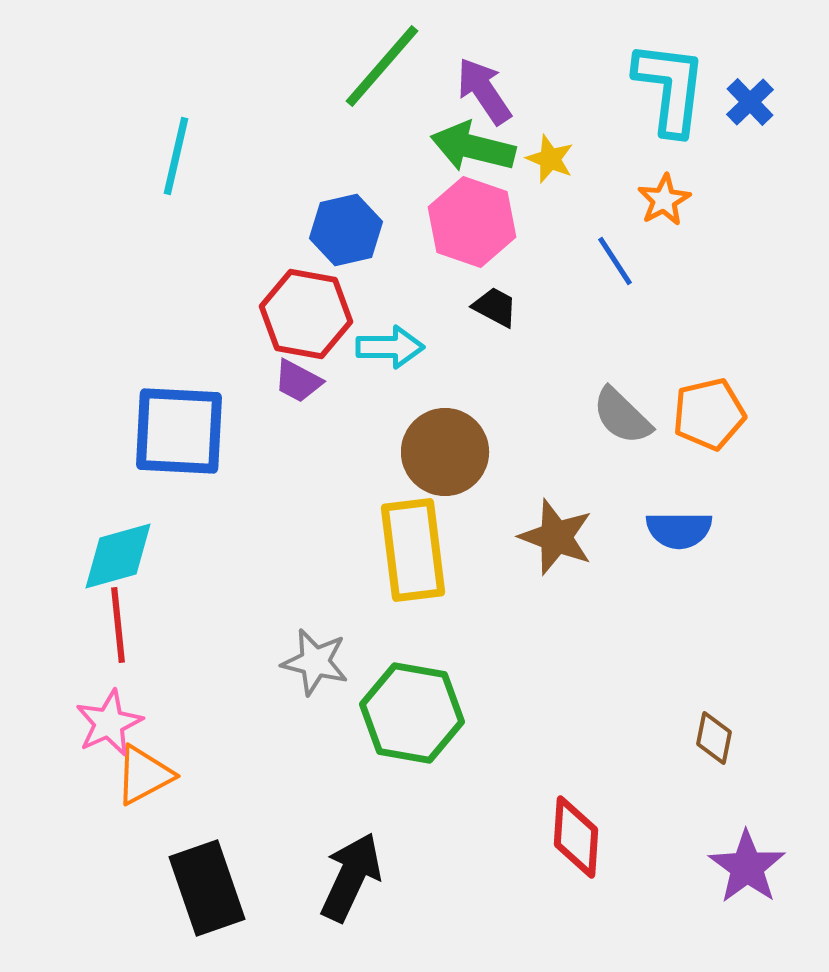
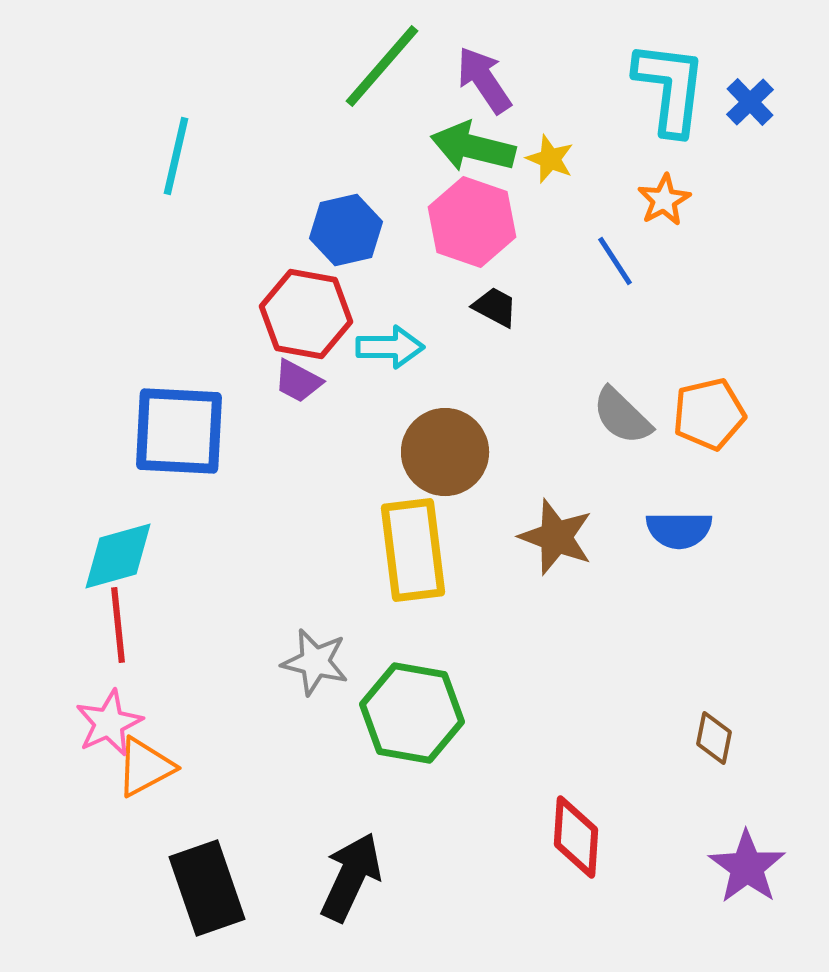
purple arrow: moved 11 px up
orange triangle: moved 1 px right, 8 px up
